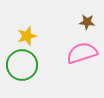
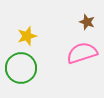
brown star: rotated 14 degrees clockwise
green circle: moved 1 px left, 3 px down
